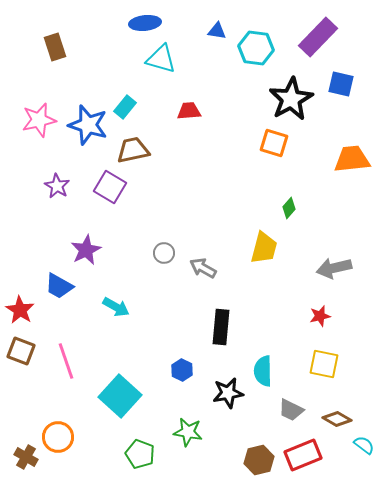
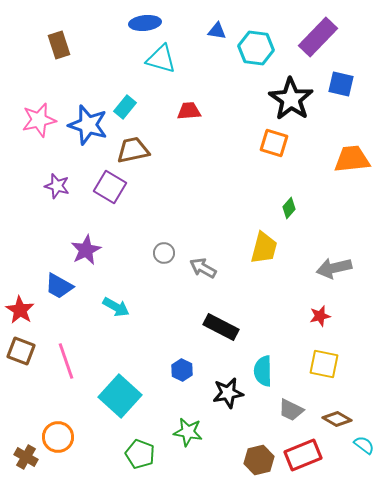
brown rectangle at (55, 47): moved 4 px right, 2 px up
black star at (291, 99): rotated 9 degrees counterclockwise
purple star at (57, 186): rotated 15 degrees counterclockwise
black rectangle at (221, 327): rotated 68 degrees counterclockwise
